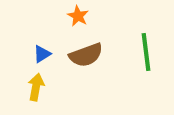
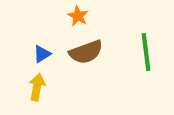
brown semicircle: moved 3 px up
yellow arrow: moved 1 px right
